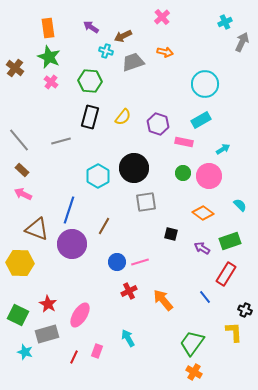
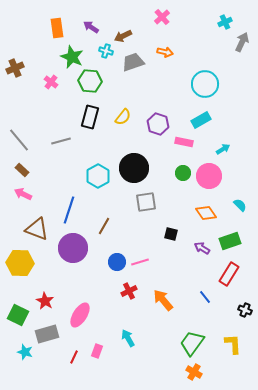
orange rectangle at (48, 28): moved 9 px right
green star at (49, 57): moved 23 px right
brown cross at (15, 68): rotated 30 degrees clockwise
orange diamond at (203, 213): moved 3 px right; rotated 20 degrees clockwise
purple circle at (72, 244): moved 1 px right, 4 px down
red rectangle at (226, 274): moved 3 px right
red star at (48, 304): moved 3 px left, 3 px up
yellow L-shape at (234, 332): moved 1 px left, 12 px down
